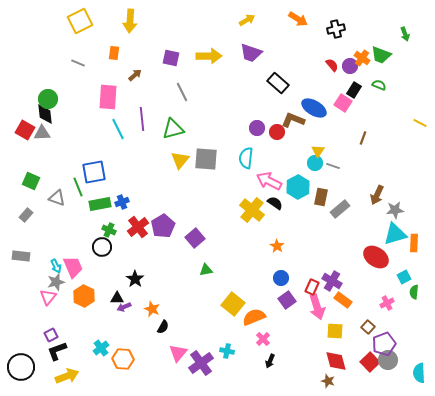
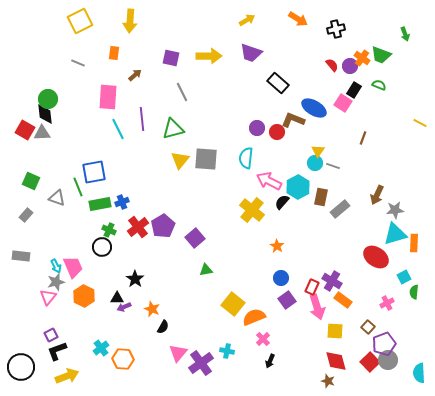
black semicircle at (275, 203): moved 7 px right, 1 px up; rotated 84 degrees counterclockwise
